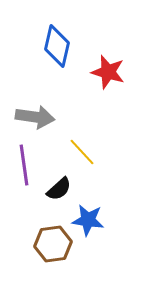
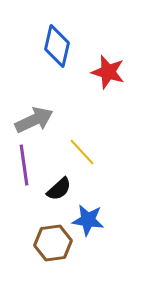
gray arrow: moved 1 px left, 3 px down; rotated 33 degrees counterclockwise
brown hexagon: moved 1 px up
